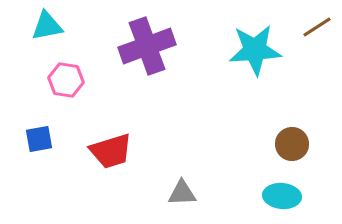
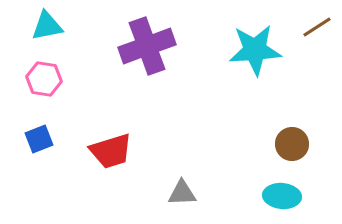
pink hexagon: moved 22 px left, 1 px up
blue square: rotated 12 degrees counterclockwise
